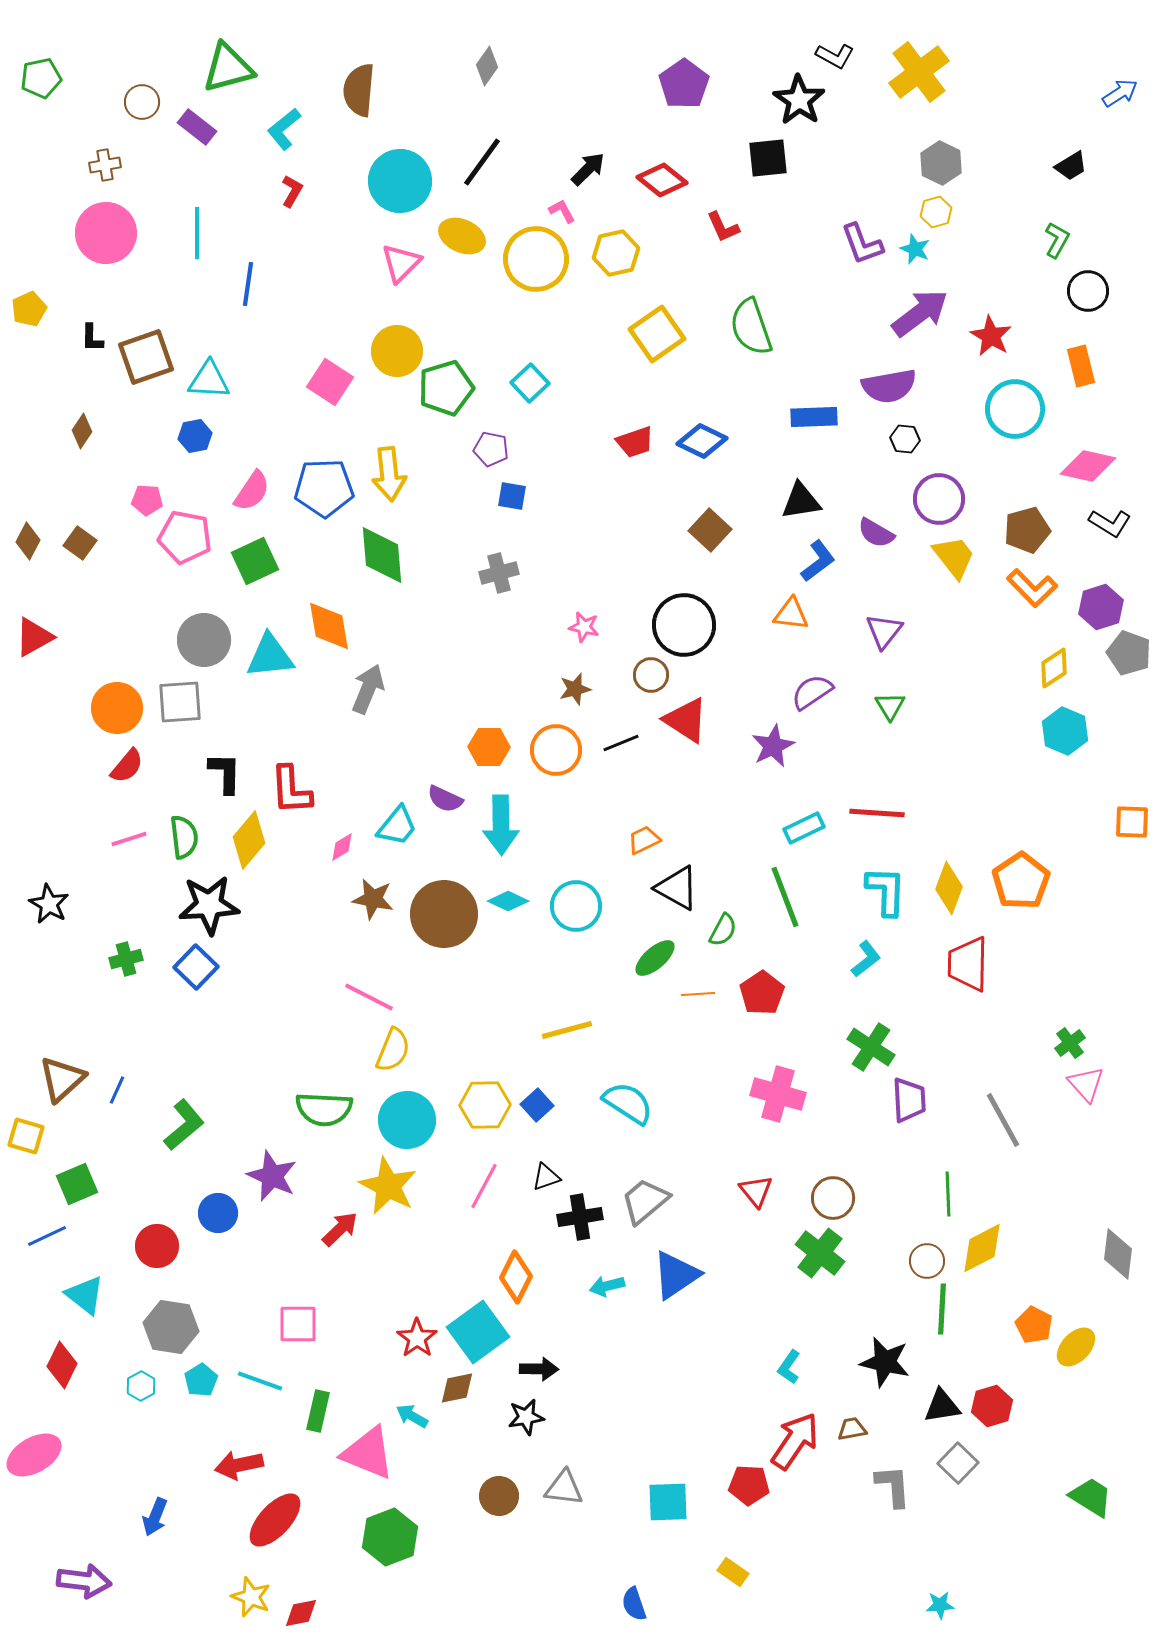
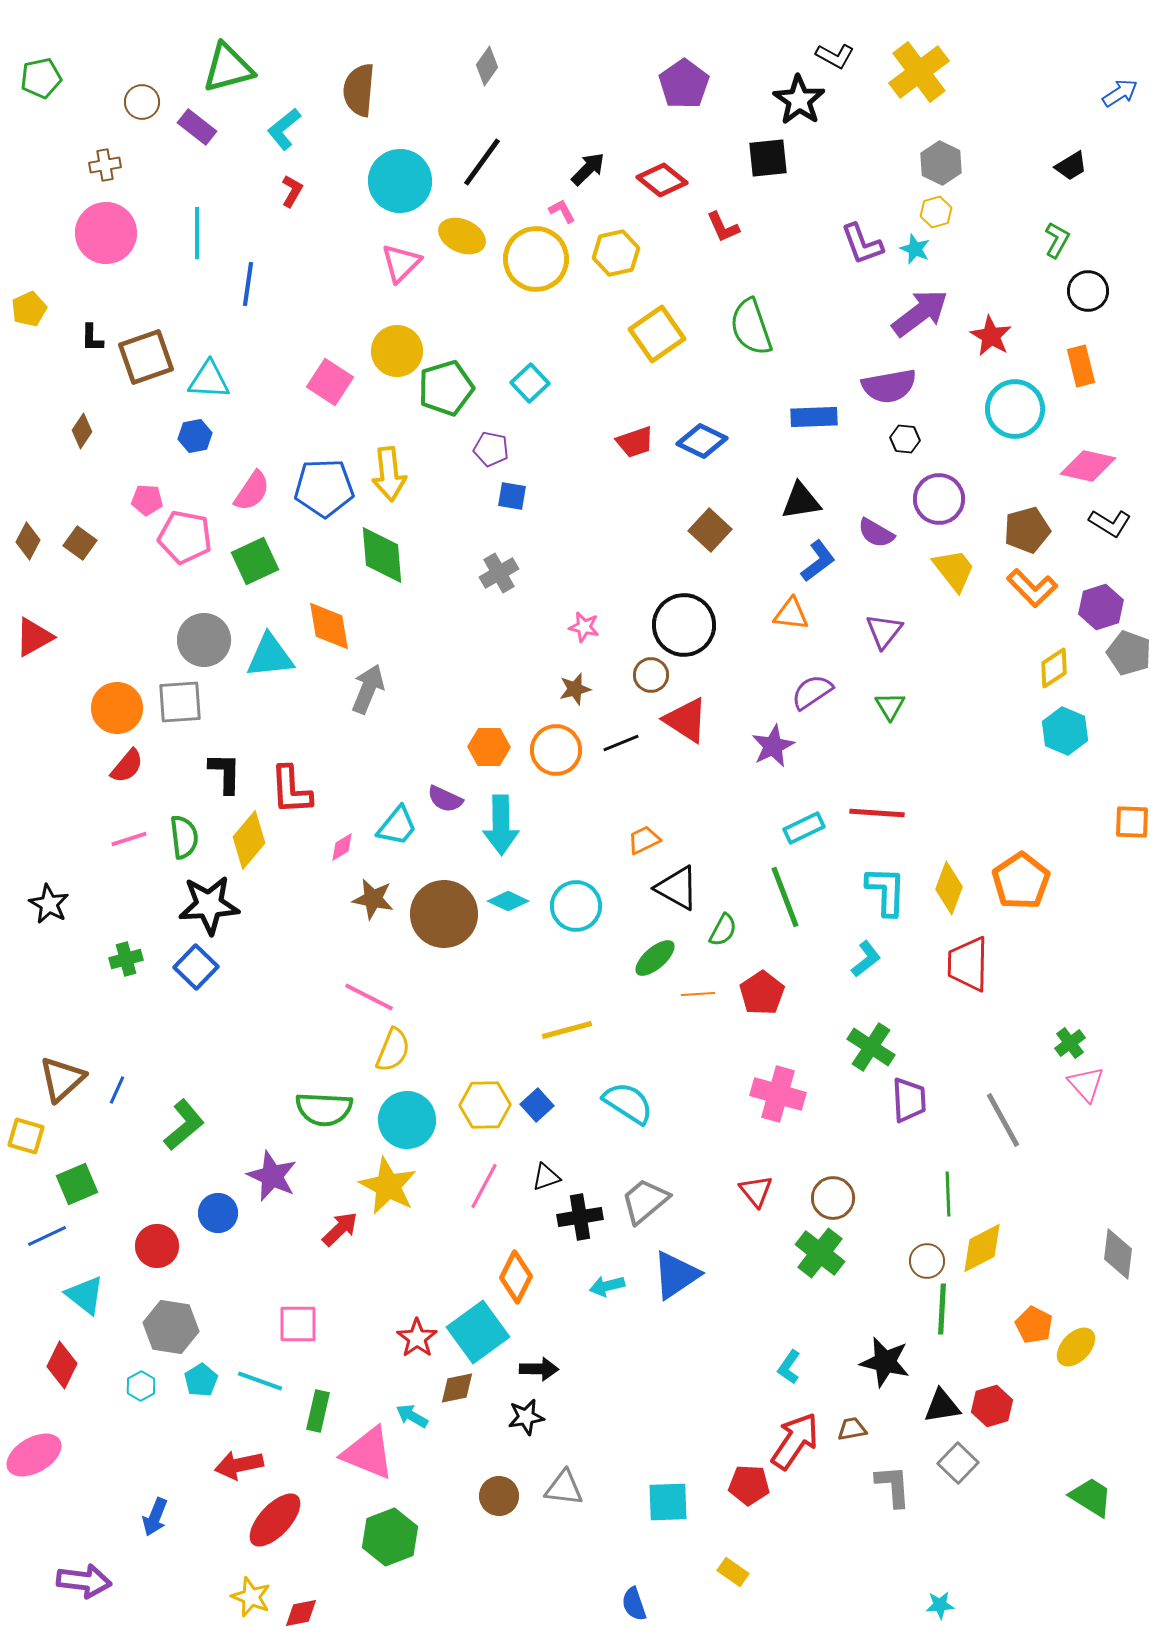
yellow trapezoid at (954, 557): moved 13 px down
gray cross at (499, 573): rotated 15 degrees counterclockwise
